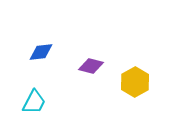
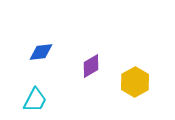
purple diamond: rotated 45 degrees counterclockwise
cyan trapezoid: moved 1 px right, 2 px up
